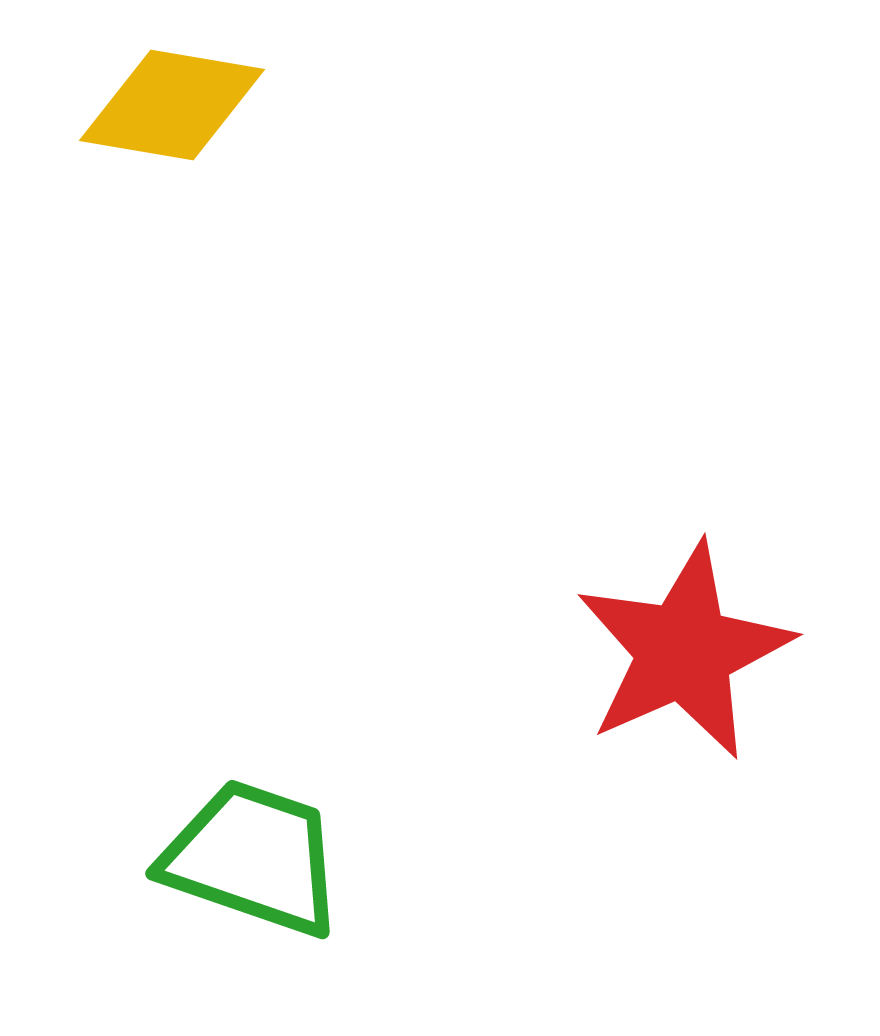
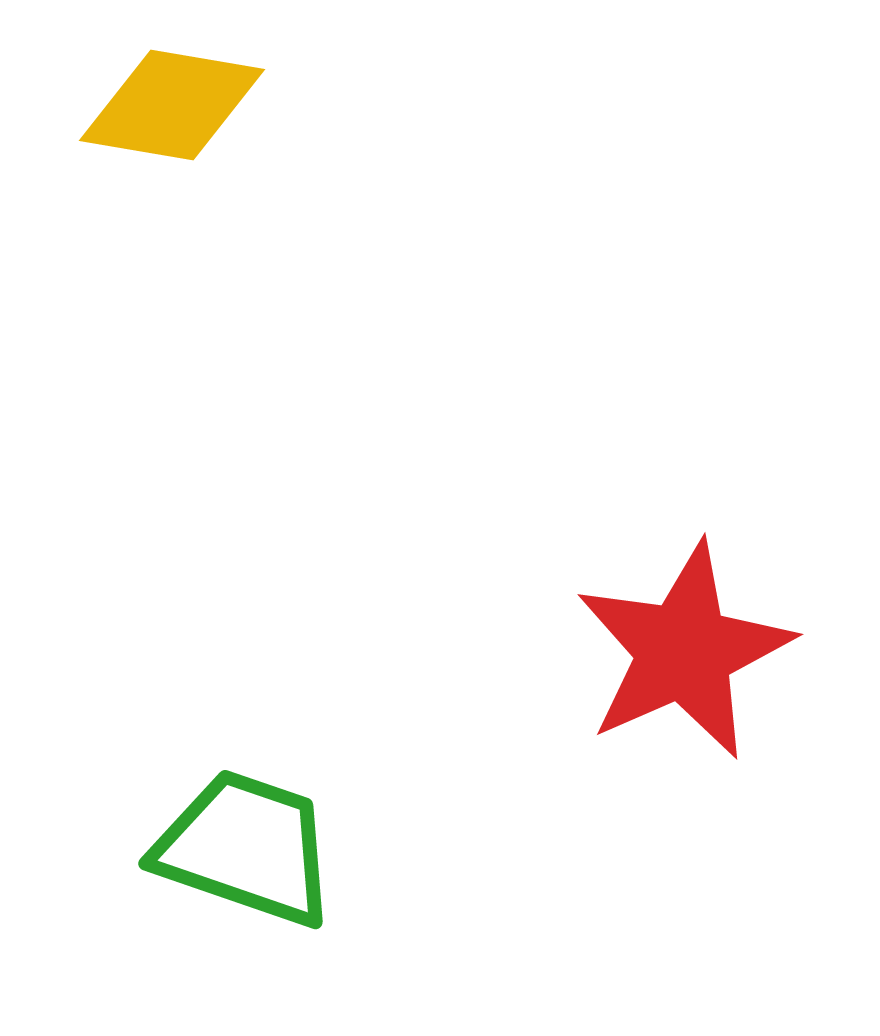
green trapezoid: moved 7 px left, 10 px up
